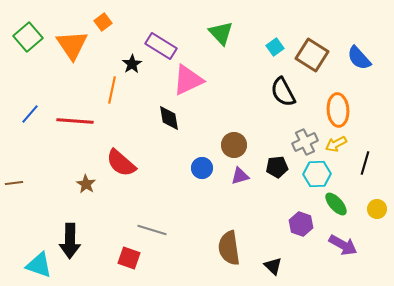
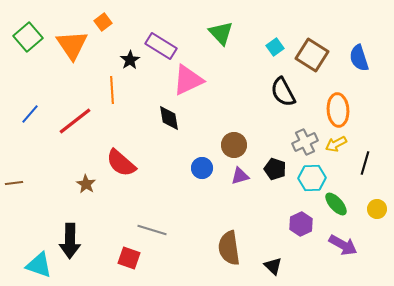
blue semicircle: rotated 24 degrees clockwise
black star: moved 2 px left, 4 px up
orange line: rotated 16 degrees counterclockwise
red line: rotated 42 degrees counterclockwise
black pentagon: moved 2 px left, 2 px down; rotated 25 degrees clockwise
cyan hexagon: moved 5 px left, 4 px down
purple hexagon: rotated 15 degrees clockwise
